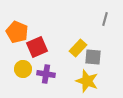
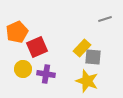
gray line: rotated 56 degrees clockwise
orange pentagon: rotated 25 degrees clockwise
yellow rectangle: moved 4 px right
